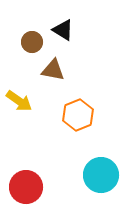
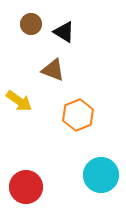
black triangle: moved 1 px right, 2 px down
brown circle: moved 1 px left, 18 px up
brown triangle: rotated 10 degrees clockwise
